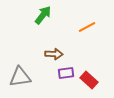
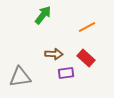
red rectangle: moved 3 px left, 22 px up
